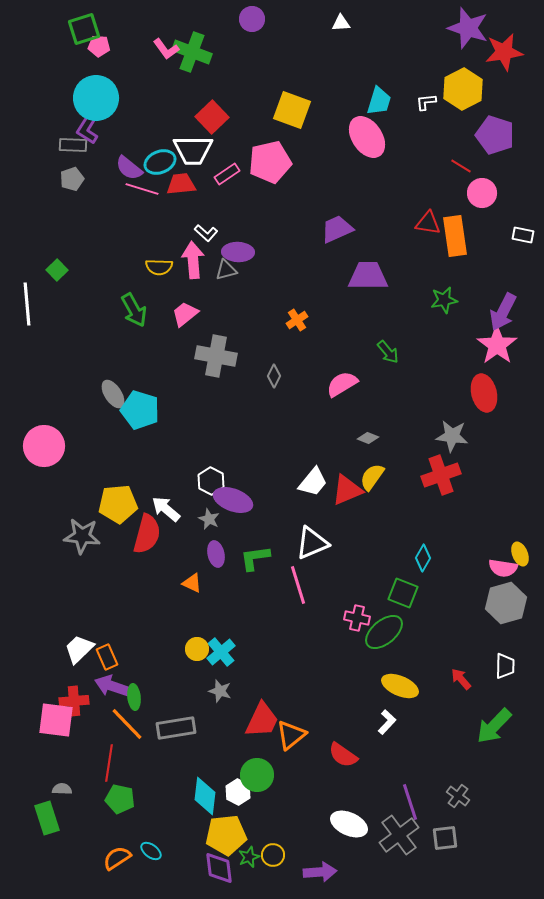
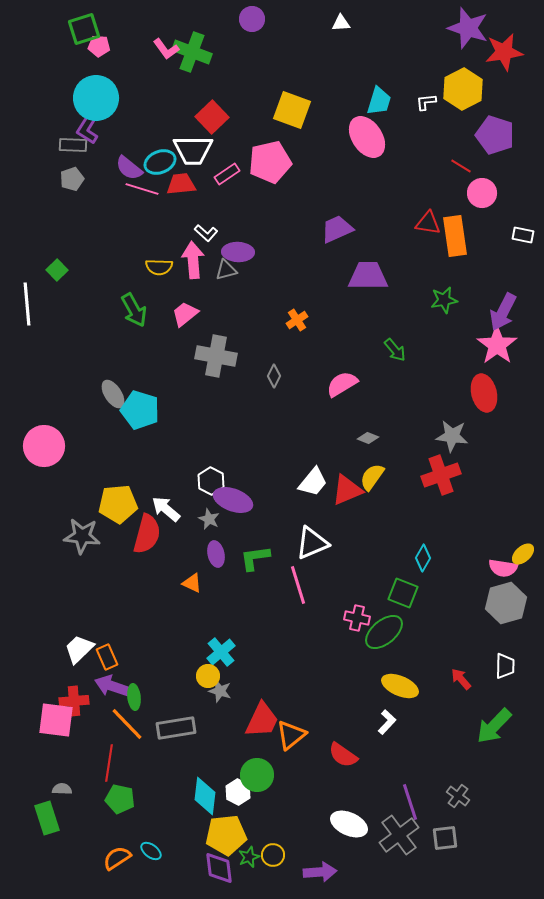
green arrow at (388, 352): moved 7 px right, 2 px up
yellow ellipse at (520, 554): moved 3 px right; rotated 70 degrees clockwise
yellow circle at (197, 649): moved 11 px right, 27 px down
